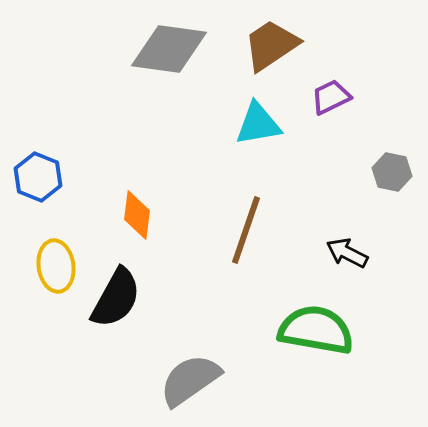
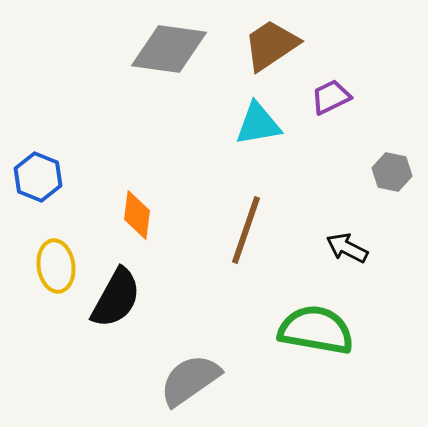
black arrow: moved 5 px up
